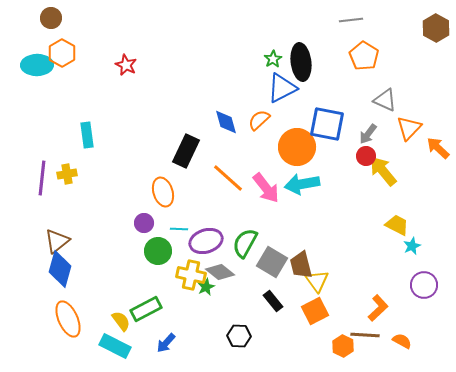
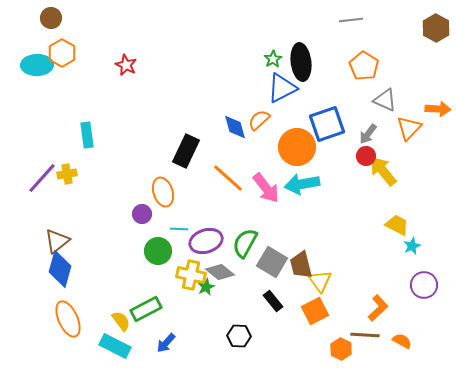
orange pentagon at (364, 56): moved 10 px down
blue diamond at (226, 122): moved 9 px right, 5 px down
blue square at (327, 124): rotated 30 degrees counterclockwise
orange arrow at (438, 148): moved 39 px up; rotated 140 degrees clockwise
purple line at (42, 178): rotated 36 degrees clockwise
purple circle at (144, 223): moved 2 px left, 9 px up
yellow triangle at (317, 281): moved 3 px right
orange hexagon at (343, 346): moved 2 px left, 3 px down
